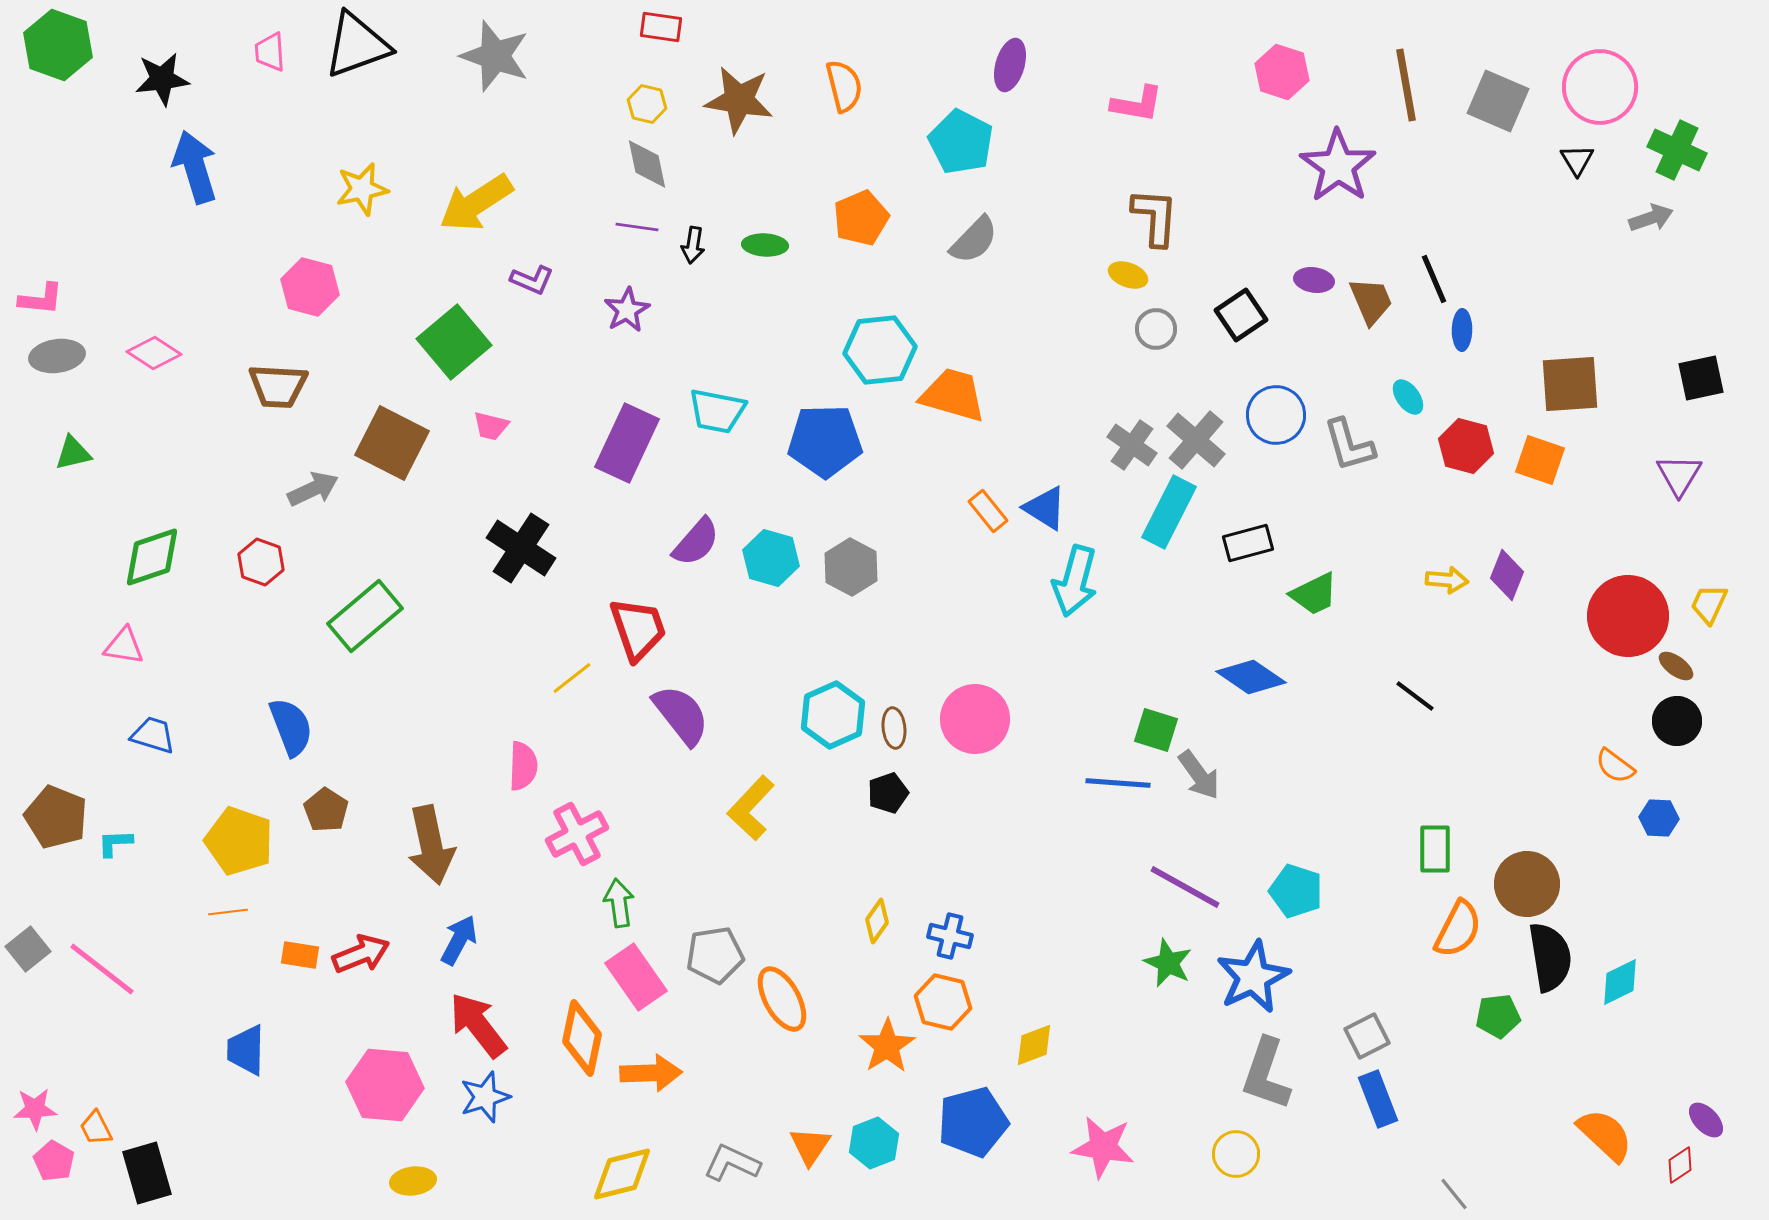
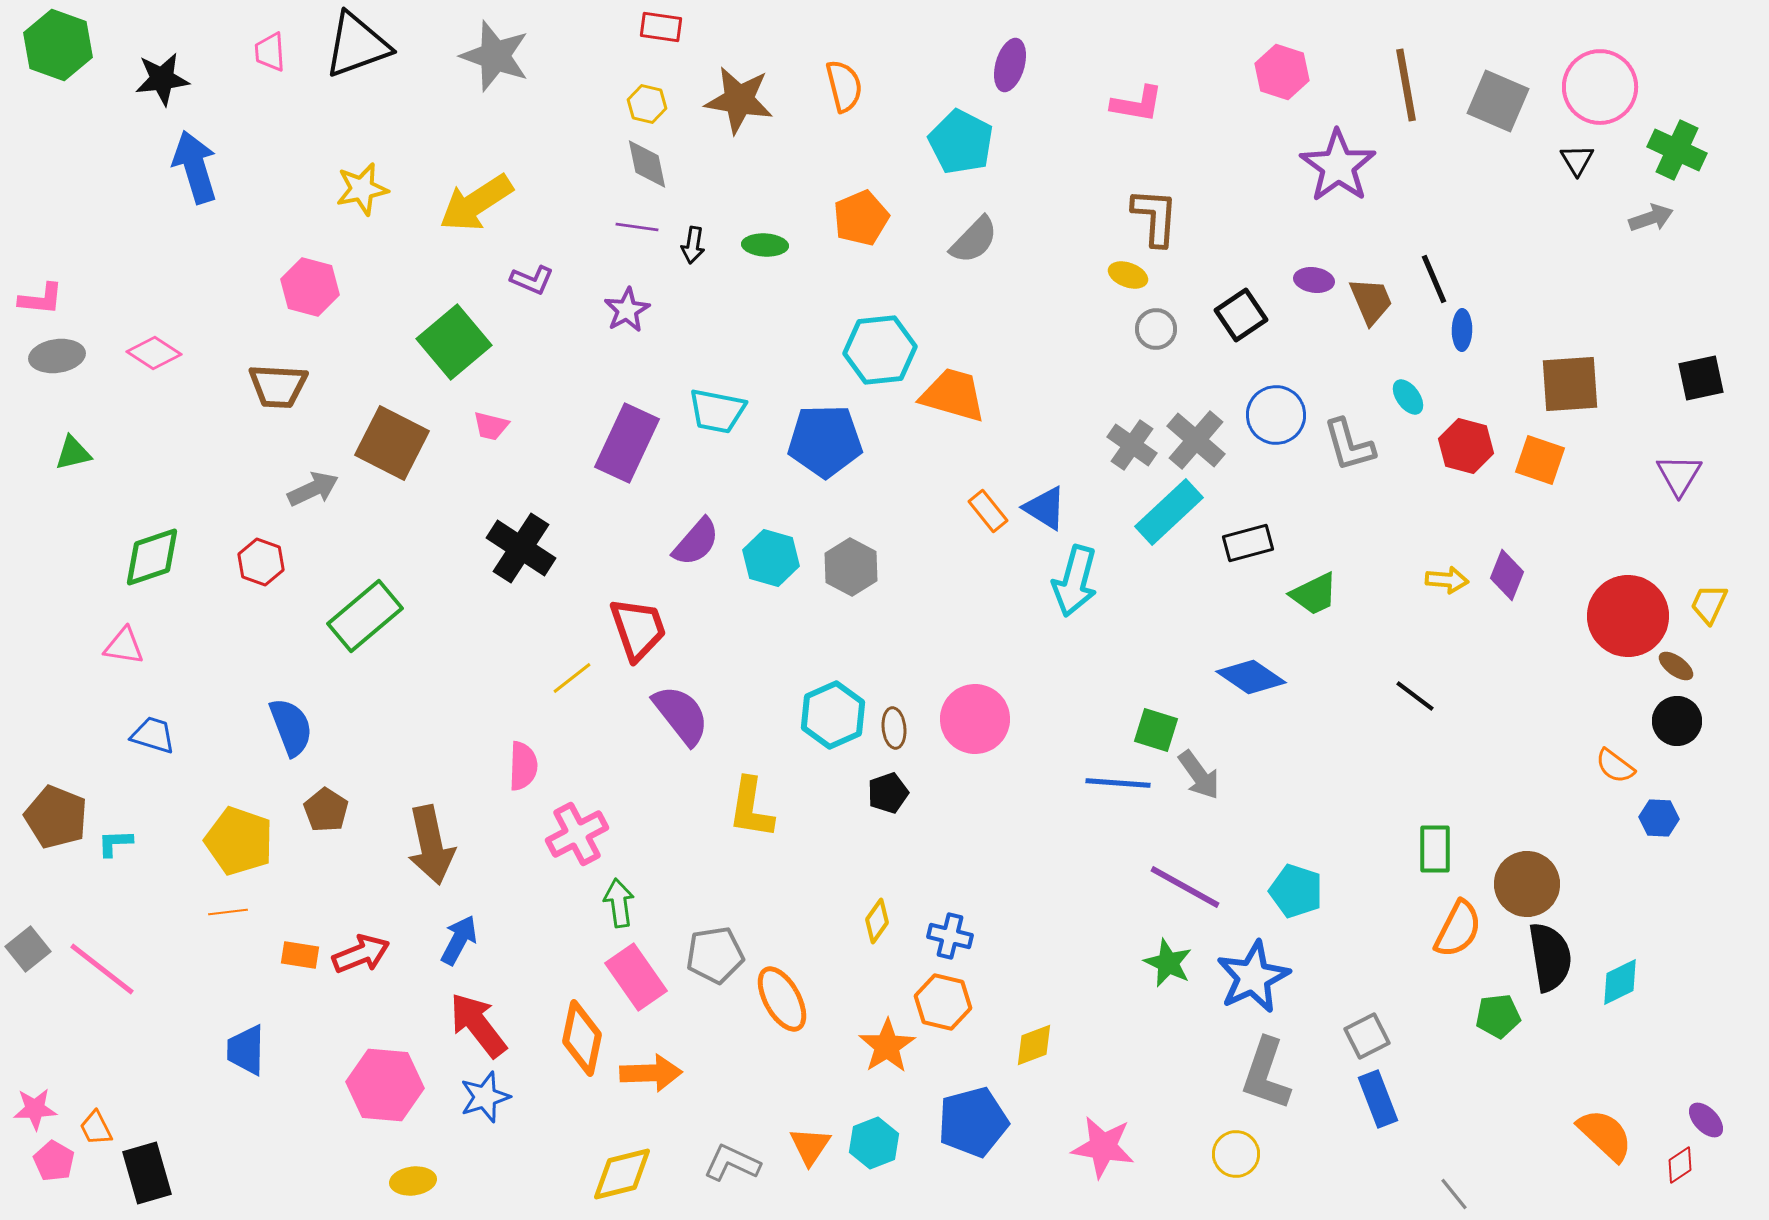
cyan rectangle at (1169, 512): rotated 20 degrees clockwise
yellow L-shape at (751, 808): rotated 34 degrees counterclockwise
